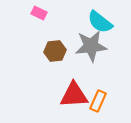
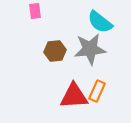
pink rectangle: moved 4 px left, 2 px up; rotated 56 degrees clockwise
gray star: moved 1 px left, 3 px down
red triangle: moved 1 px down
orange rectangle: moved 1 px left, 10 px up
